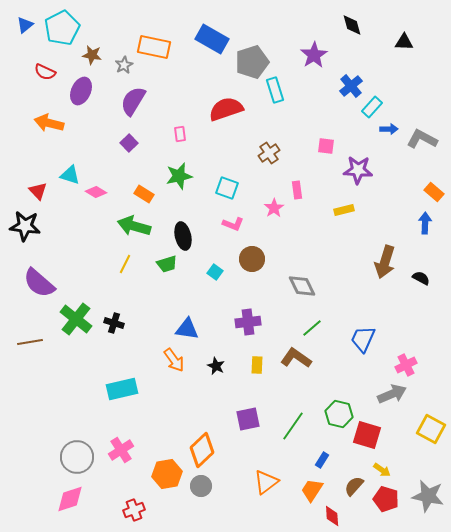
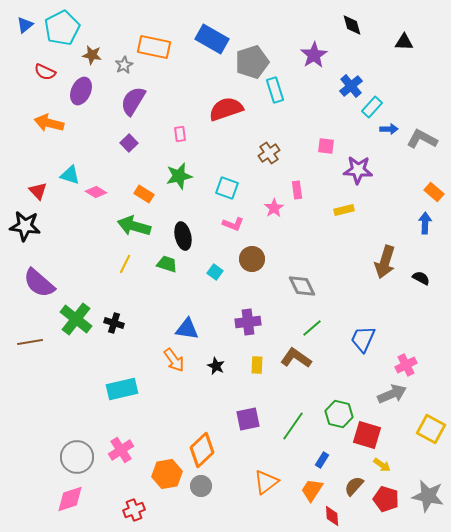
green trapezoid at (167, 264): rotated 145 degrees counterclockwise
yellow arrow at (382, 470): moved 5 px up
